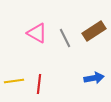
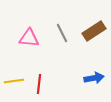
pink triangle: moved 8 px left, 5 px down; rotated 25 degrees counterclockwise
gray line: moved 3 px left, 5 px up
